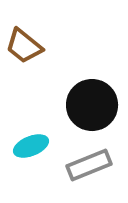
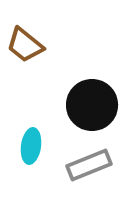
brown trapezoid: moved 1 px right, 1 px up
cyan ellipse: rotated 60 degrees counterclockwise
